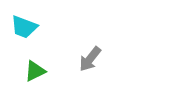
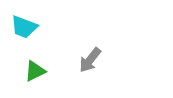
gray arrow: moved 1 px down
